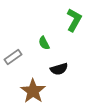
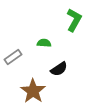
green semicircle: rotated 120 degrees clockwise
black semicircle: rotated 18 degrees counterclockwise
